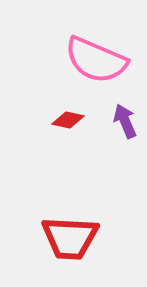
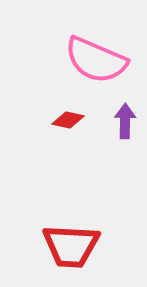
purple arrow: rotated 24 degrees clockwise
red trapezoid: moved 1 px right, 8 px down
